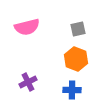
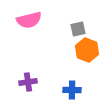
pink semicircle: moved 2 px right, 7 px up
orange hexagon: moved 11 px right, 9 px up
purple cross: rotated 18 degrees clockwise
